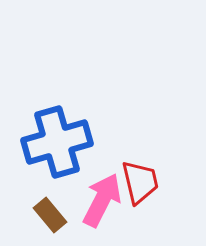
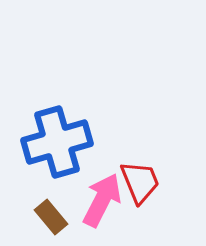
red trapezoid: rotated 9 degrees counterclockwise
brown rectangle: moved 1 px right, 2 px down
